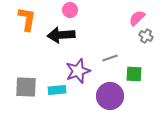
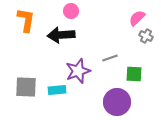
pink circle: moved 1 px right, 1 px down
orange L-shape: moved 1 px left, 1 px down
purple circle: moved 7 px right, 6 px down
